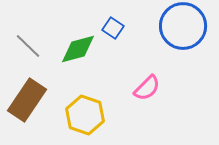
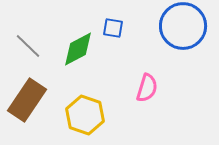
blue square: rotated 25 degrees counterclockwise
green diamond: rotated 12 degrees counterclockwise
pink semicircle: rotated 28 degrees counterclockwise
